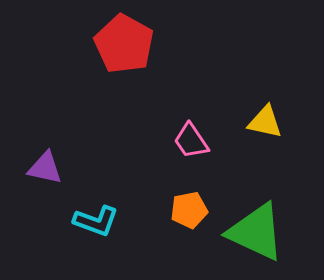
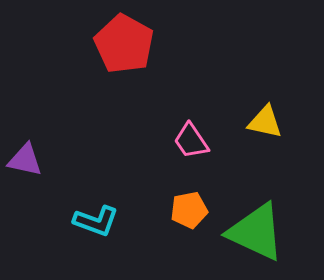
purple triangle: moved 20 px left, 8 px up
